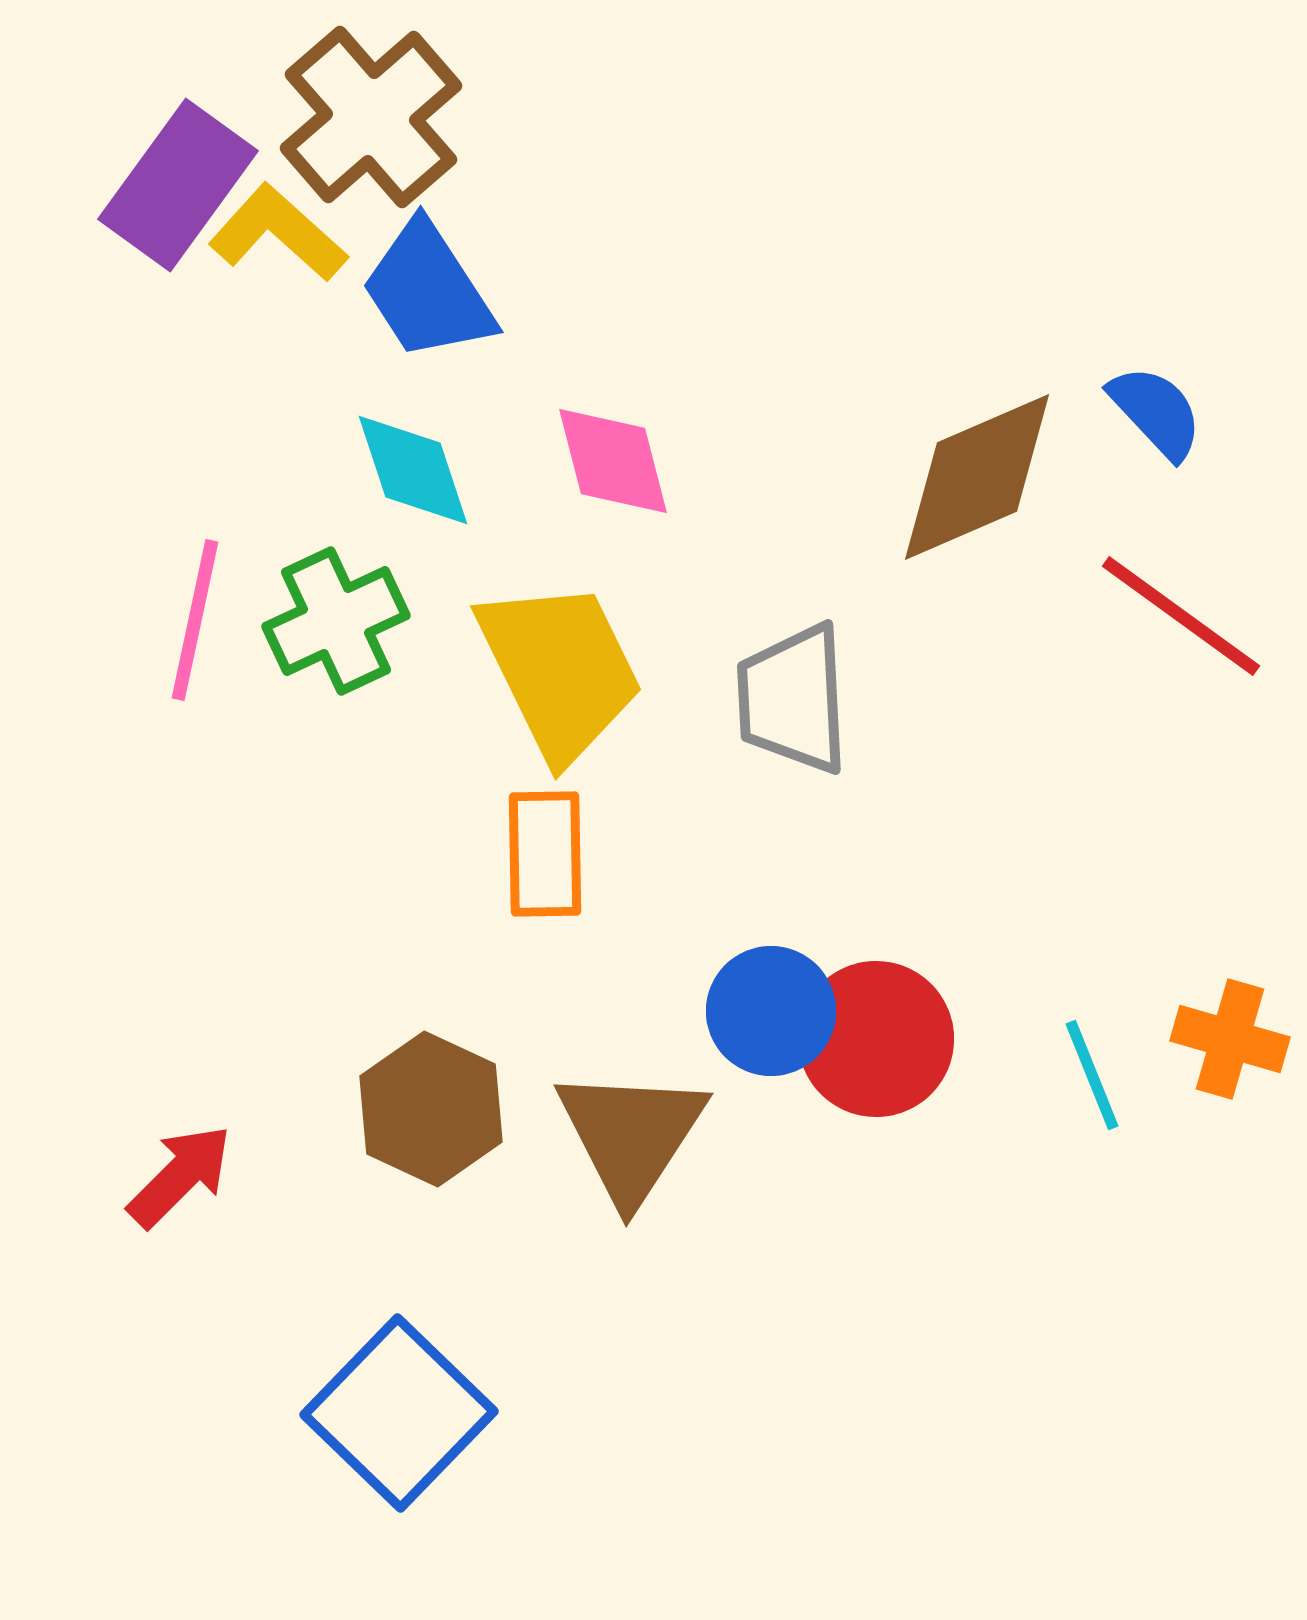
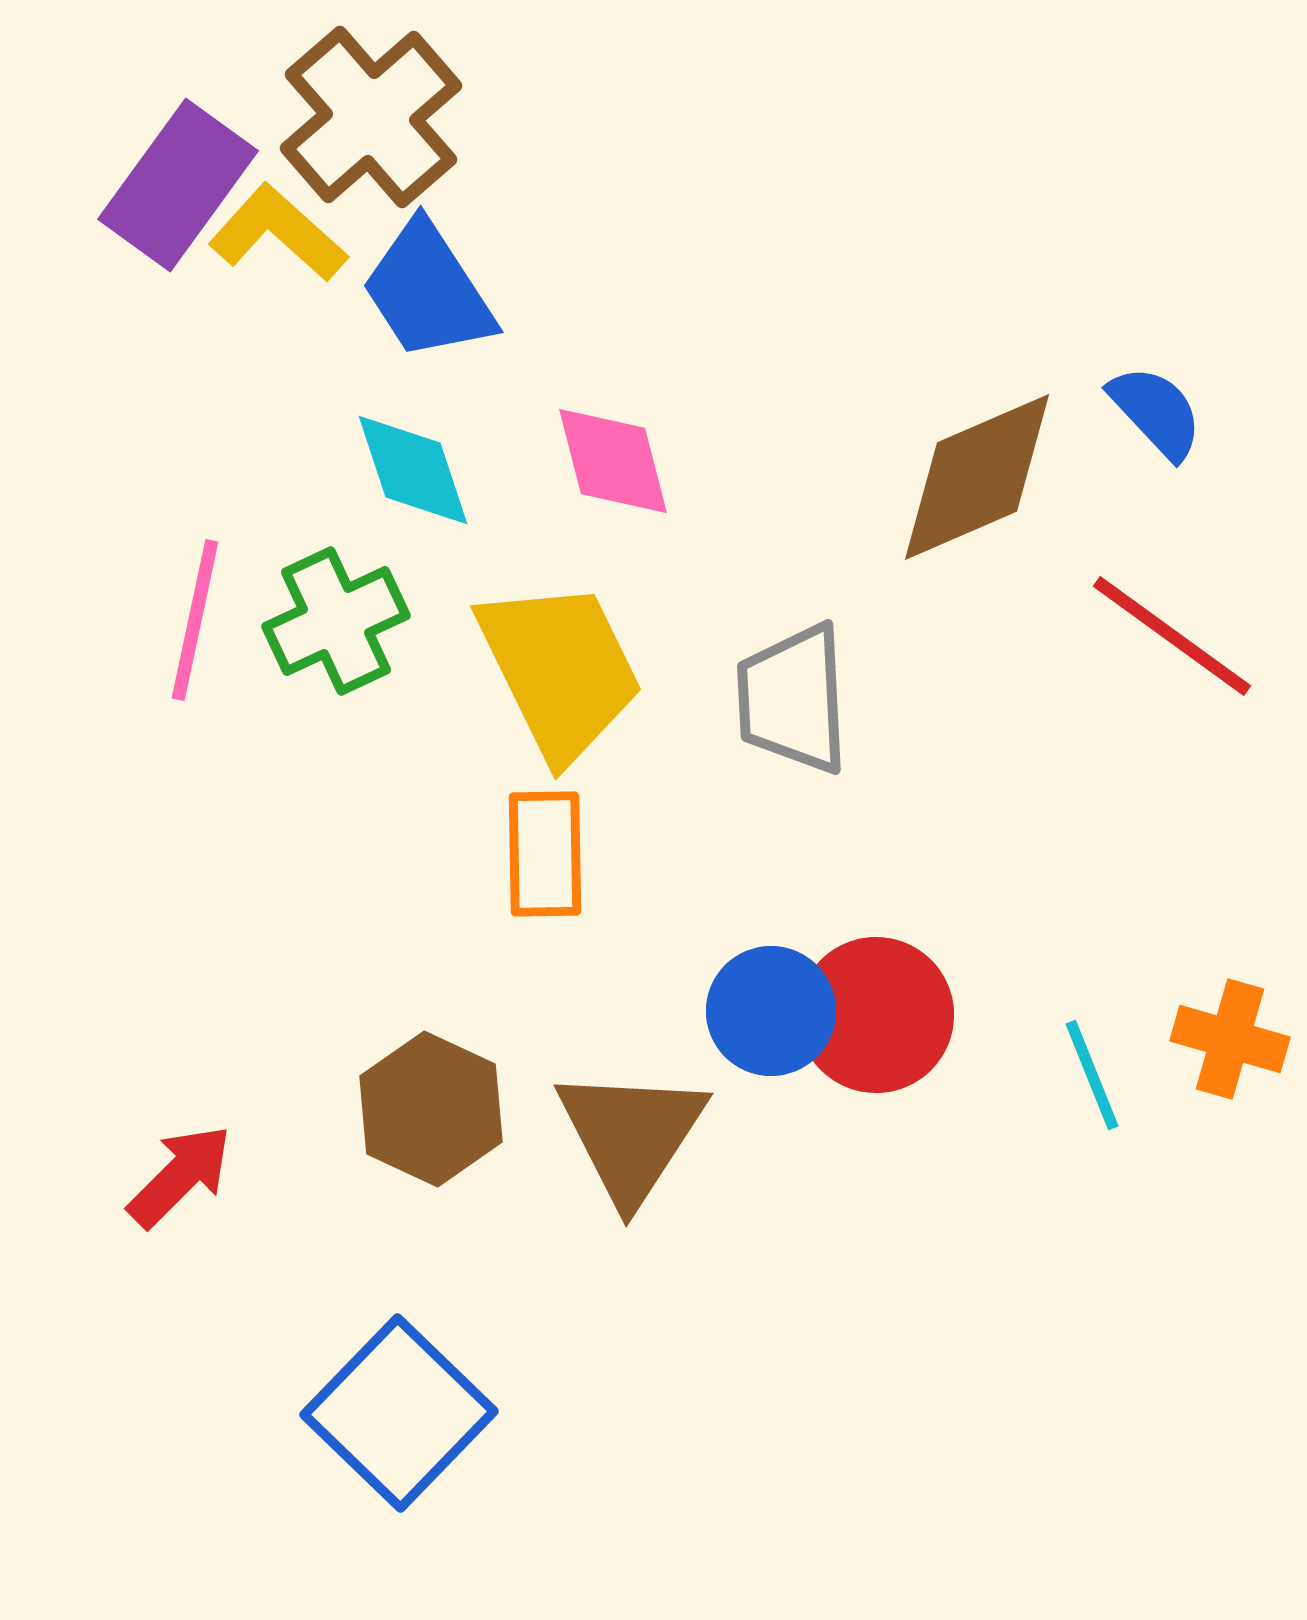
red line: moved 9 px left, 20 px down
red circle: moved 24 px up
